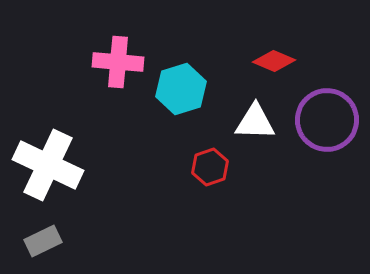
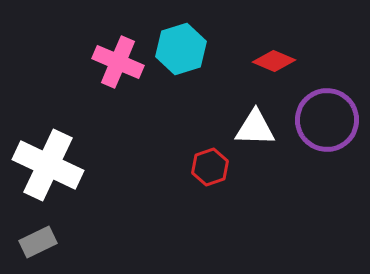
pink cross: rotated 18 degrees clockwise
cyan hexagon: moved 40 px up
white triangle: moved 6 px down
gray rectangle: moved 5 px left, 1 px down
